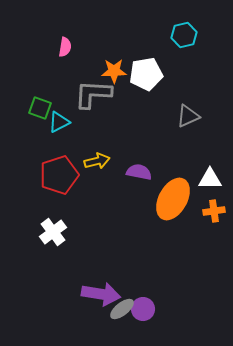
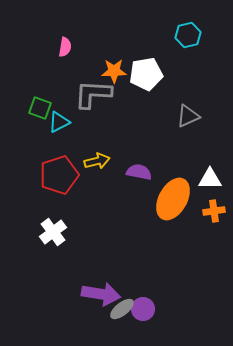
cyan hexagon: moved 4 px right
